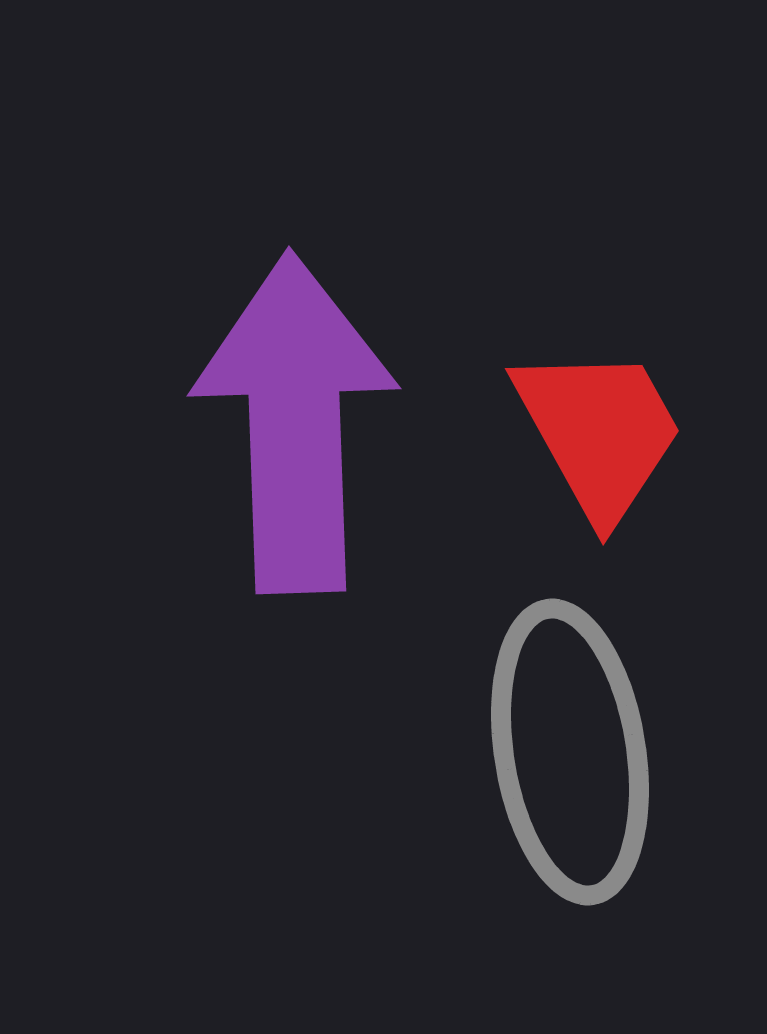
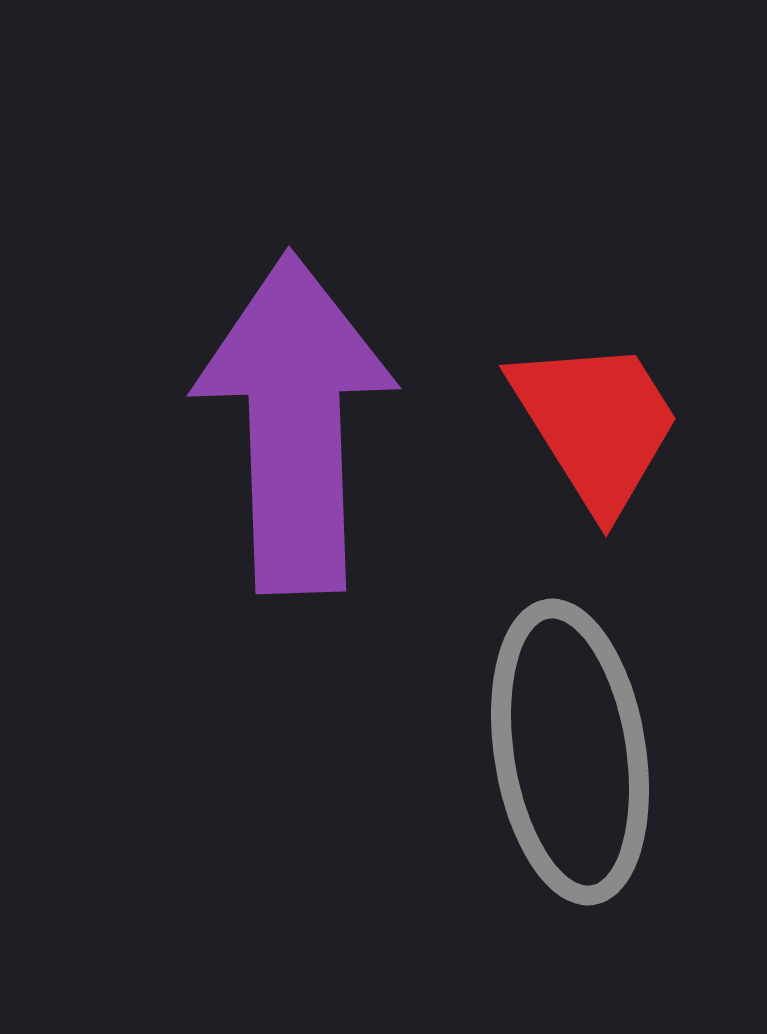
red trapezoid: moved 3 px left, 8 px up; rotated 3 degrees counterclockwise
